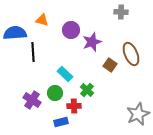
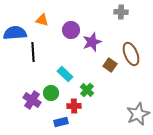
green circle: moved 4 px left
